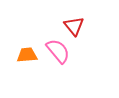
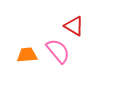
red triangle: rotated 20 degrees counterclockwise
